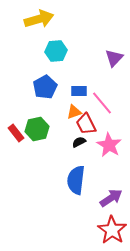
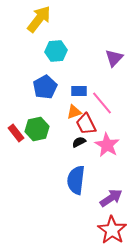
yellow arrow: rotated 36 degrees counterclockwise
pink star: moved 2 px left
